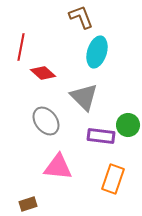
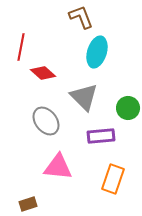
green circle: moved 17 px up
purple rectangle: rotated 12 degrees counterclockwise
